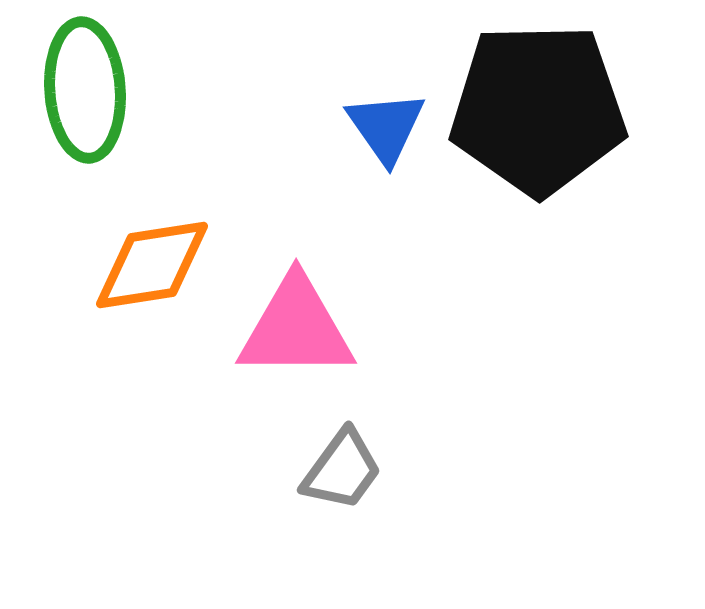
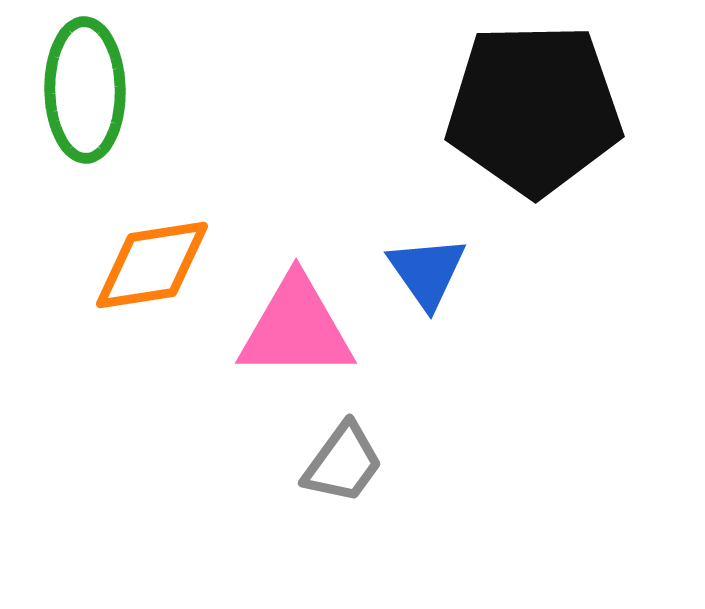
green ellipse: rotated 3 degrees clockwise
black pentagon: moved 4 px left
blue triangle: moved 41 px right, 145 px down
gray trapezoid: moved 1 px right, 7 px up
